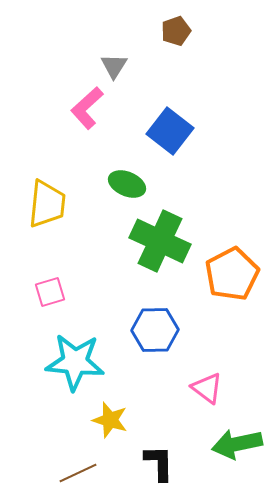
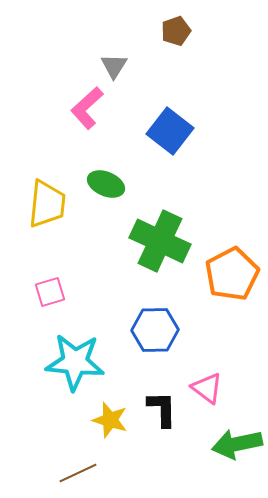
green ellipse: moved 21 px left
black L-shape: moved 3 px right, 54 px up
